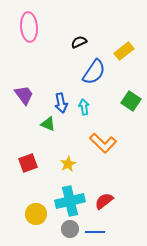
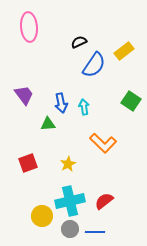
blue semicircle: moved 7 px up
green triangle: rotated 28 degrees counterclockwise
yellow circle: moved 6 px right, 2 px down
